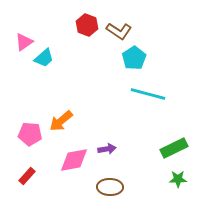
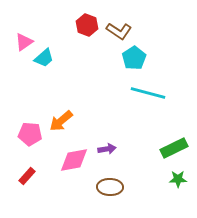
cyan line: moved 1 px up
